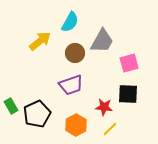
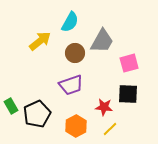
orange hexagon: moved 1 px down
